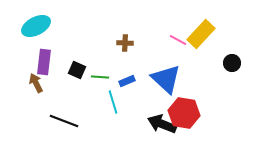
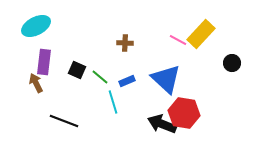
green line: rotated 36 degrees clockwise
